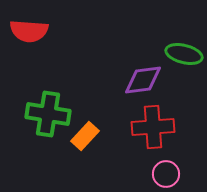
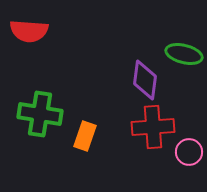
purple diamond: moved 2 px right; rotated 75 degrees counterclockwise
green cross: moved 8 px left
orange rectangle: rotated 24 degrees counterclockwise
pink circle: moved 23 px right, 22 px up
